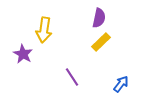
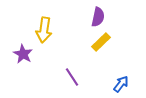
purple semicircle: moved 1 px left, 1 px up
